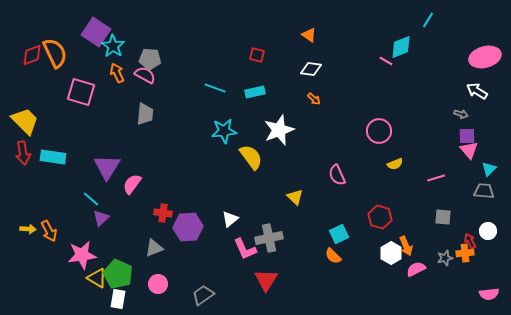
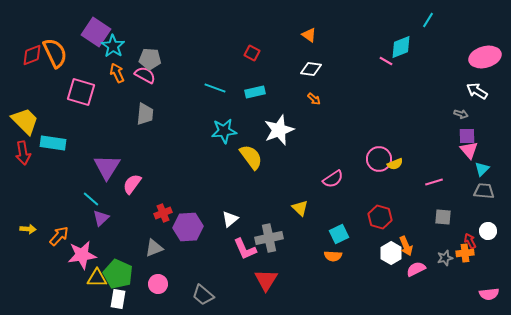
red square at (257, 55): moved 5 px left, 2 px up; rotated 14 degrees clockwise
pink circle at (379, 131): moved 28 px down
cyan rectangle at (53, 157): moved 14 px up
cyan triangle at (489, 169): moved 7 px left
pink semicircle at (337, 175): moved 4 px left, 4 px down; rotated 100 degrees counterclockwise
pink line at (436, 178): moved 2 px left, 4 px down
yellow triangle at (295, 197): moved 5 px right, 11 px down
red cross at (163, 213): rotated 30 degrees counterclockwise
orange arrow at (49, 231): moved 10 px right, 5 px down; rotated 110 degrees counterclockwise
orange semicircle at (333, 256): rotated 42 degrees counterclockwise
yellow triangle at (97, 278): rotated 30 degrees counterclockwise
gray trapezoid at (203, 295): rotated 105 degrees counterclockwise
